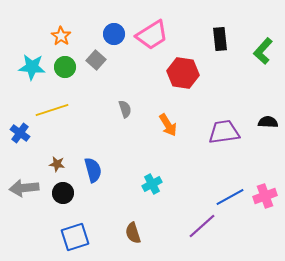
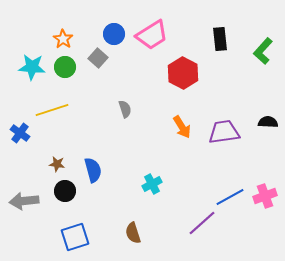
orange star: moved 2 px right, 3 px down
gray square: moved 2 px right, 2 px up
red hexagon: rotated 20 degrees clockwise
orange arrow: moved 14 px right, 2 px down
gray arrow: moved 13 px down
black circle: moved 2 px right, 2 px up
purple line: moved 3 px up
